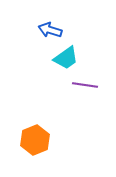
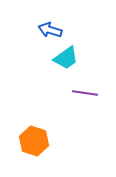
purple line: moved 8 px down
orange hexagon: moved 1 px left, 1 px down; rotated 20 degrees counterclockwise
